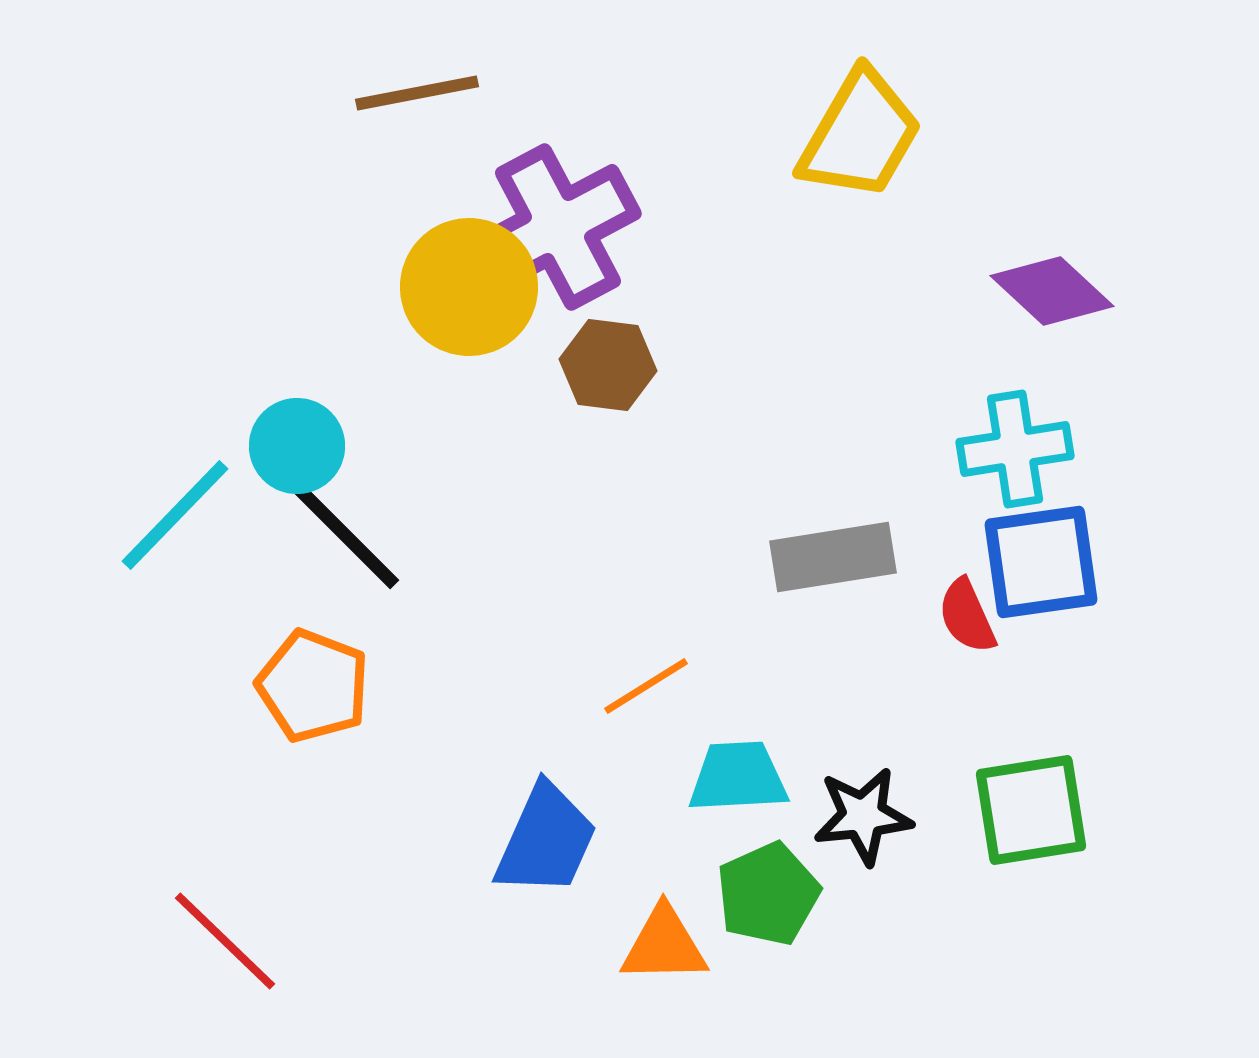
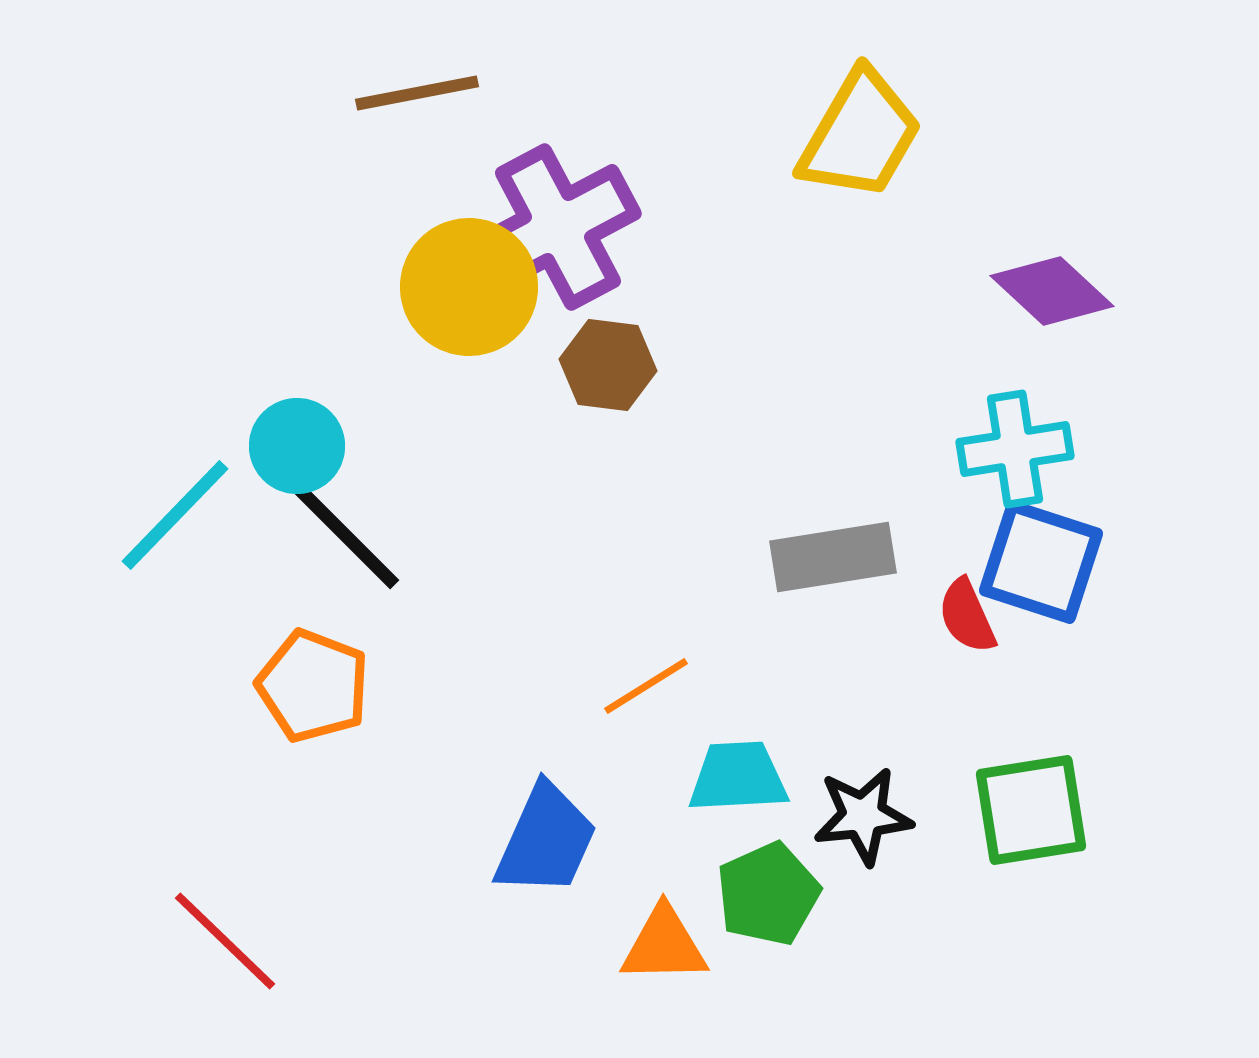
blue square: rotated 26 degrees clockwise
